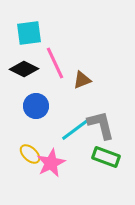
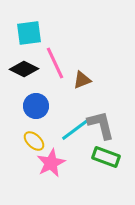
yellow ellipse: moved 4 px right, 13 px up
